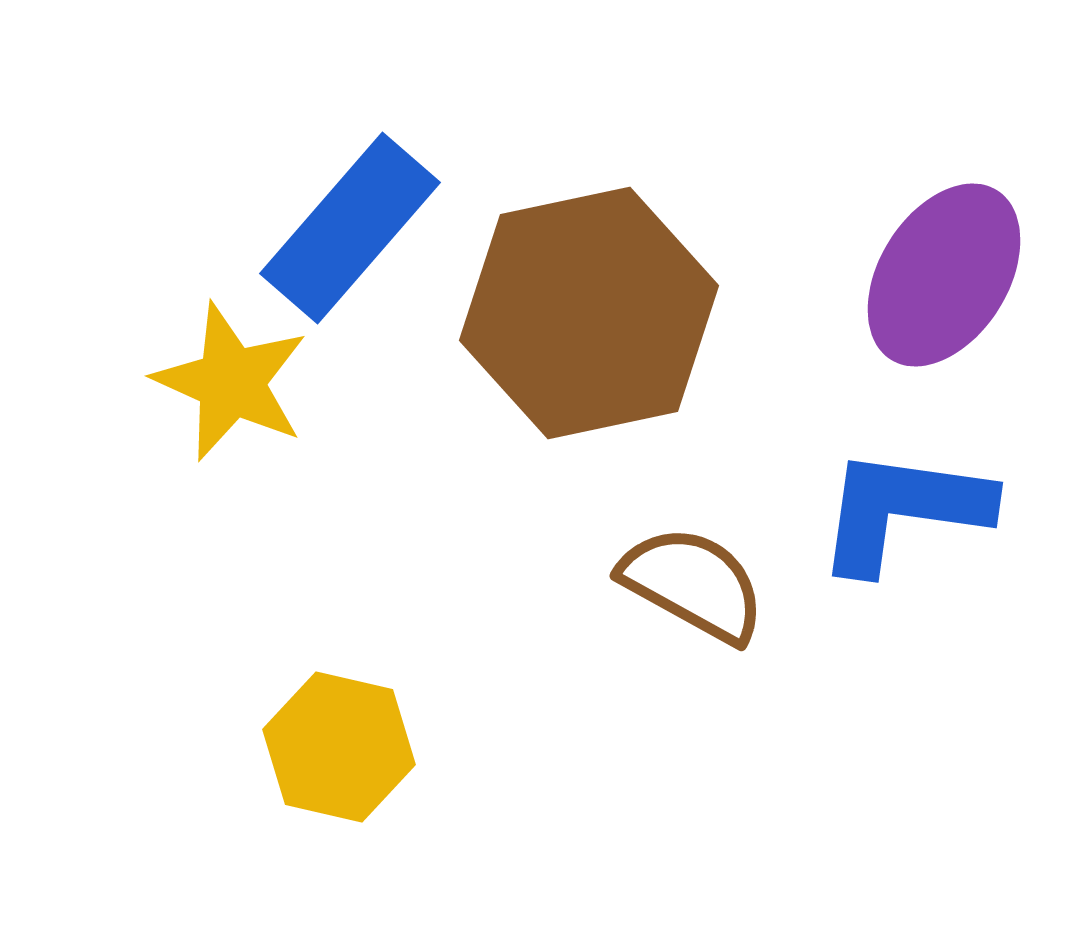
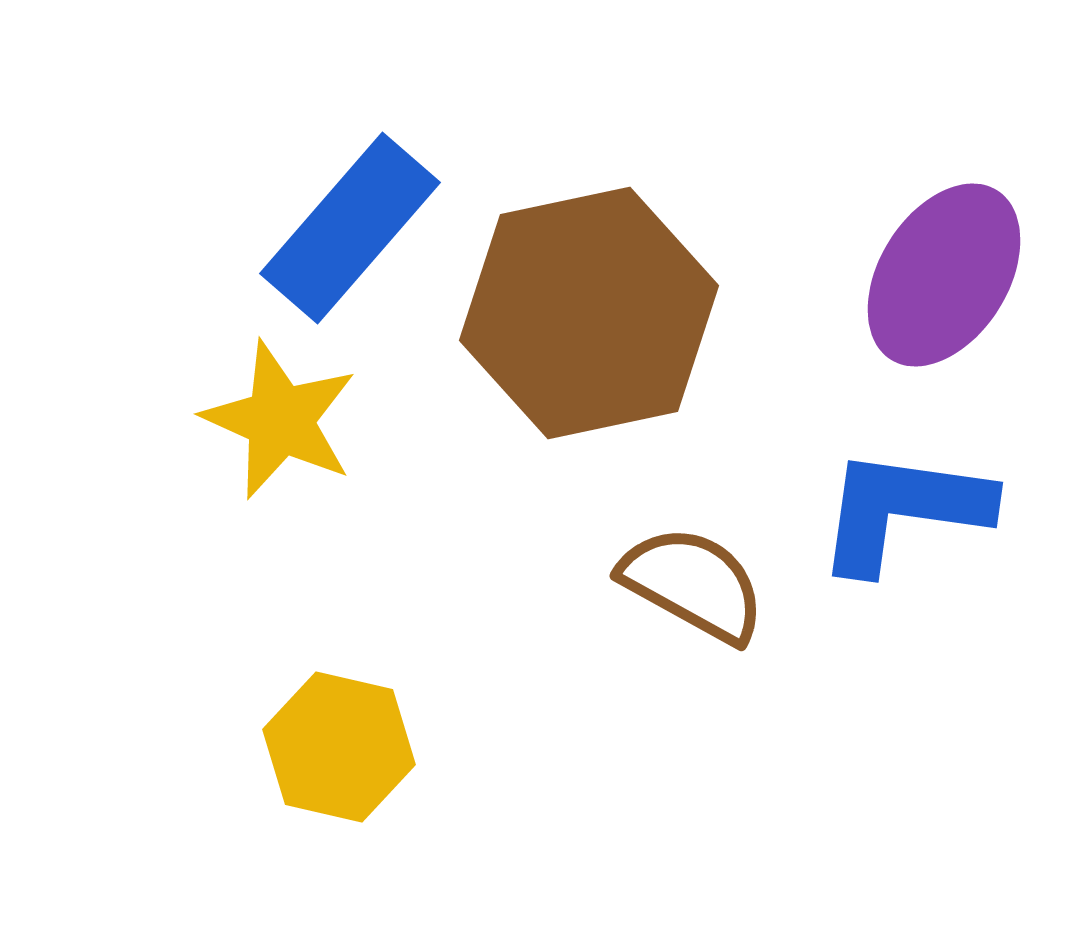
yellow star: moved 49 px right, 38 px down
